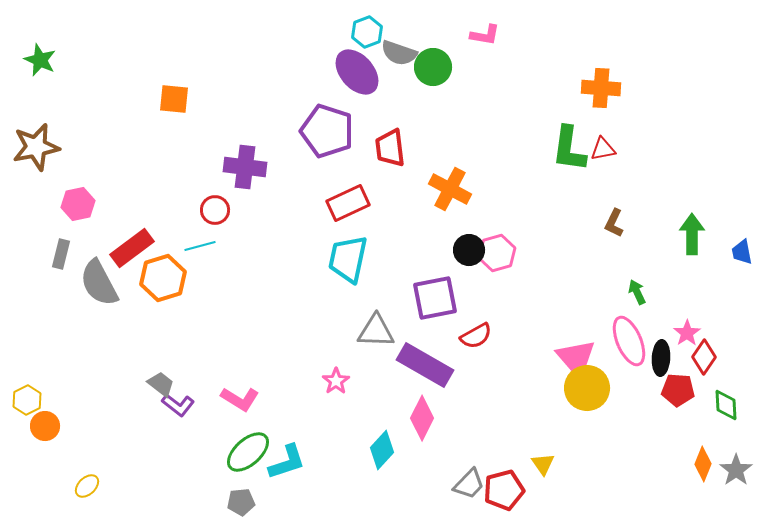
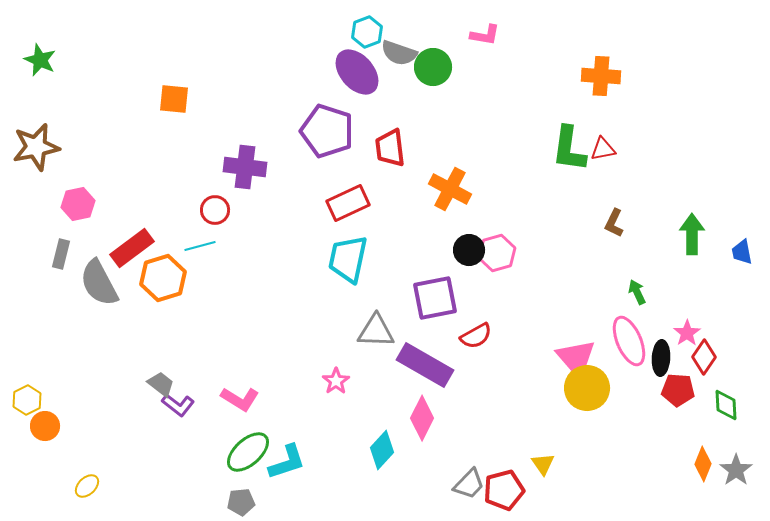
orange cross at (601, 88): moved 12 px up
